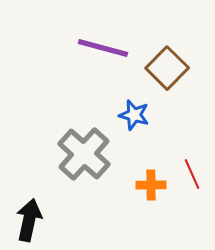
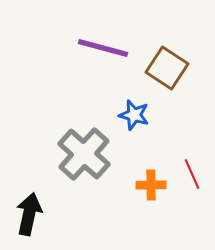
brown square: rotated 12 degrees counterclockwise
black arrow: moved 6 px up
